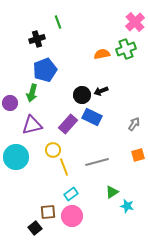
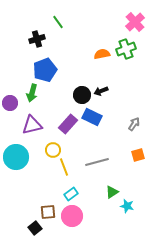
green line: rotated 16 degrees counterclockwise
